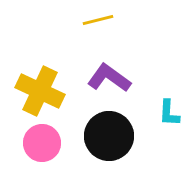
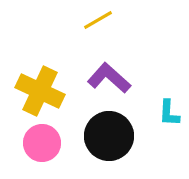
yellow line: rotated 16 degrees counterclockwise
purple L-shape: rotated 6 degrees clockwise
